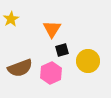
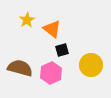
yellow star: moved 16 px right, 1 px down
orange triangle: rotated 24 degrees counterclockwise
yellow circle: moved 3 px right, 4 px down
brown semicircle: rotated 145 degrees counterclockwise
